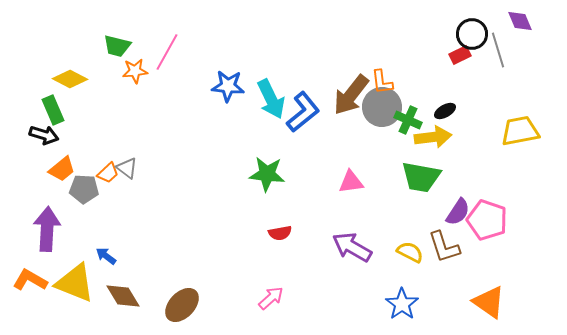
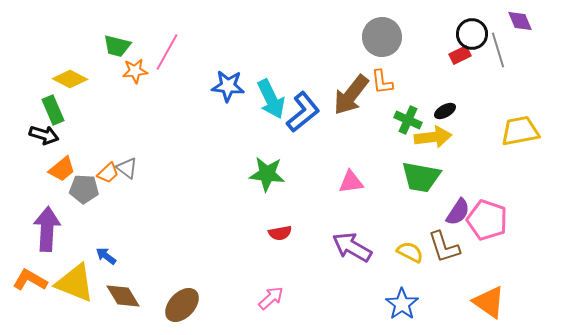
gray circle at (382, 107): moved 70 px up
